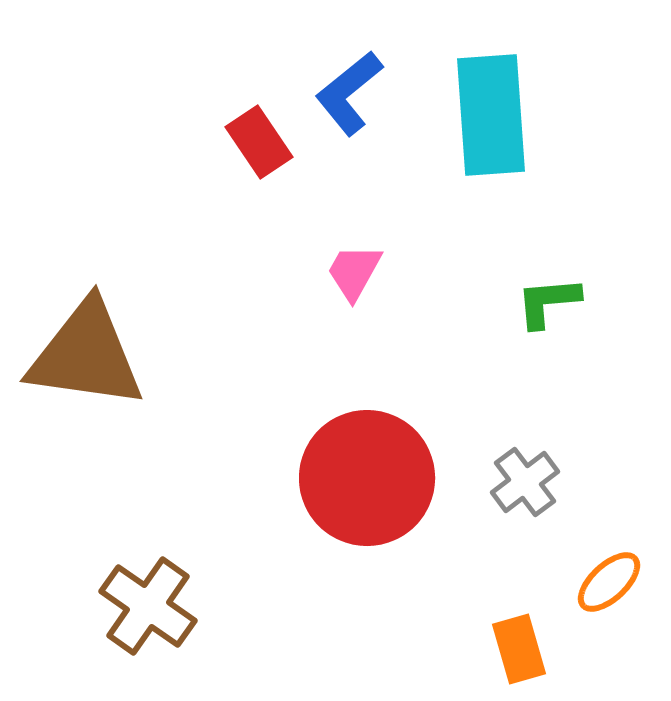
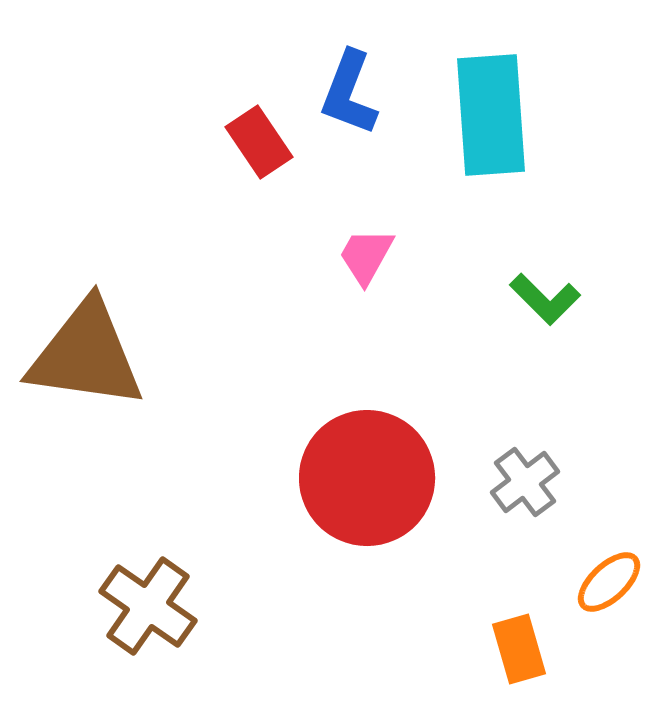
blue L-shape: rotated 30 degrees counterclockwise
pink trapezoid: moved 12 px right, 16 px up
green L-shape: moved 3 px left, 3 px up; rotated 130 degrees counterclockwise
